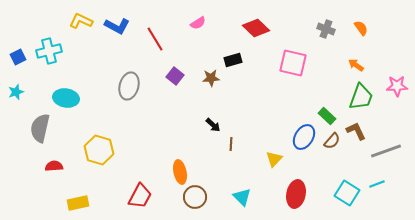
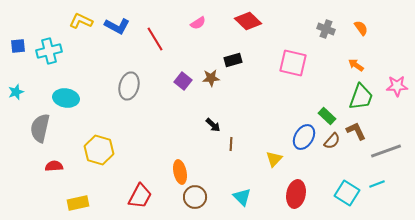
red diamond: moved 8 px left, 7 px up
blue square: moved 11 px up; rotated 21 degrees clockwise
purple square: moved 8 px right, 5 px down
